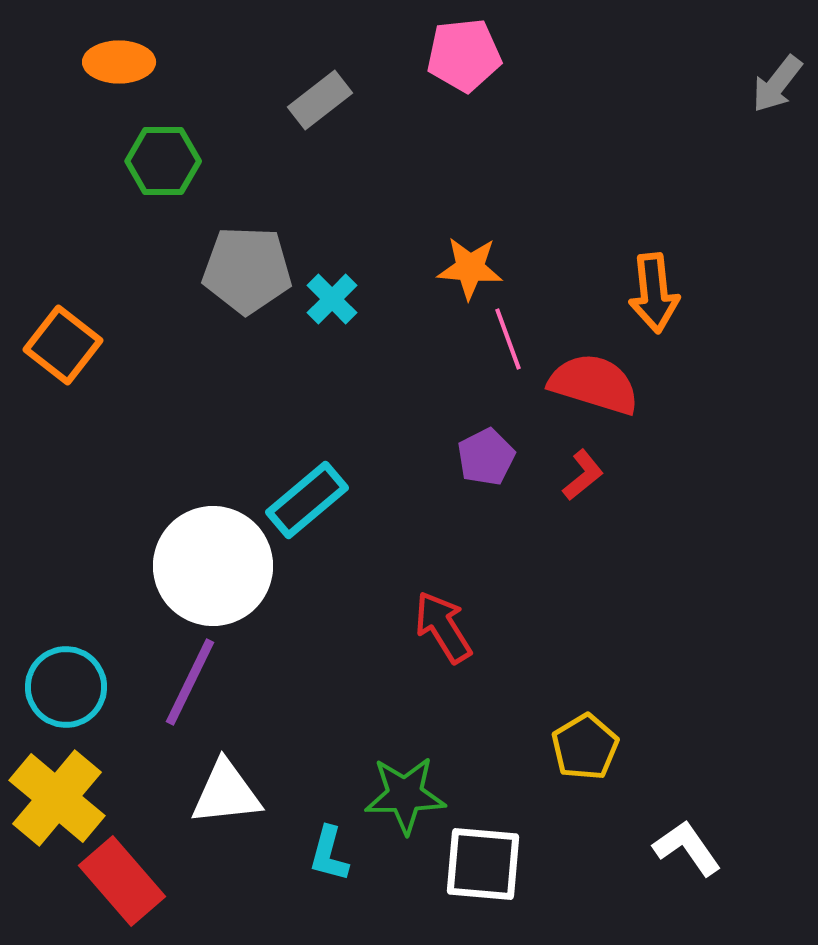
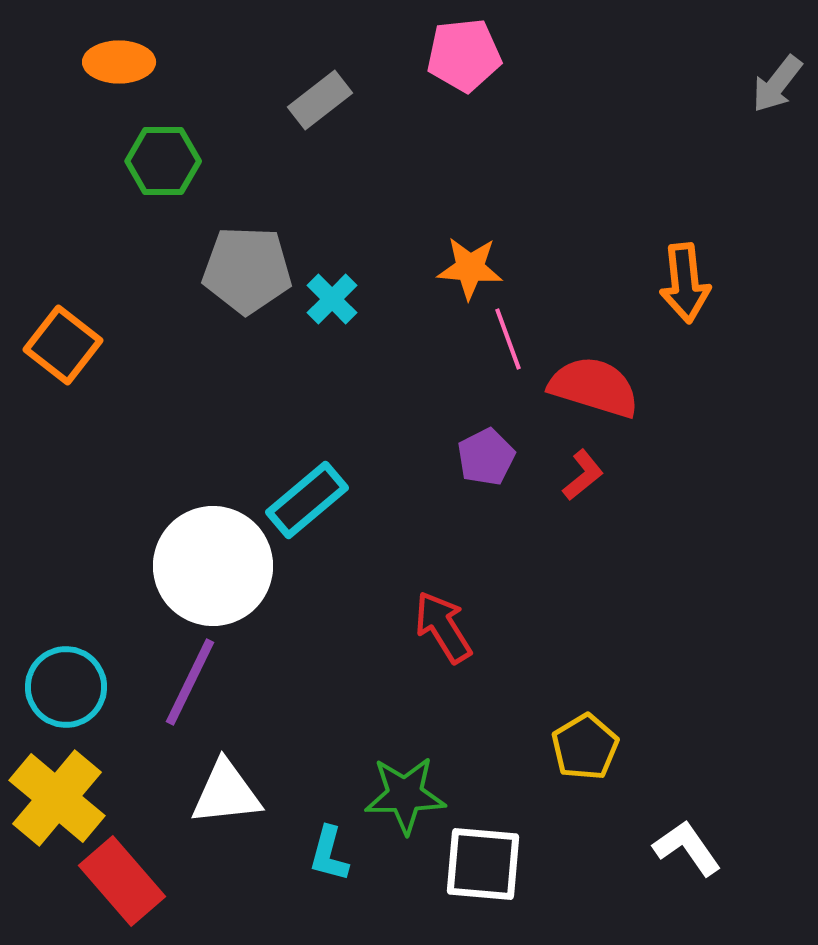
orange arrow: moved 31 px right, 10 px up
red semicircle: moved 3 px down
